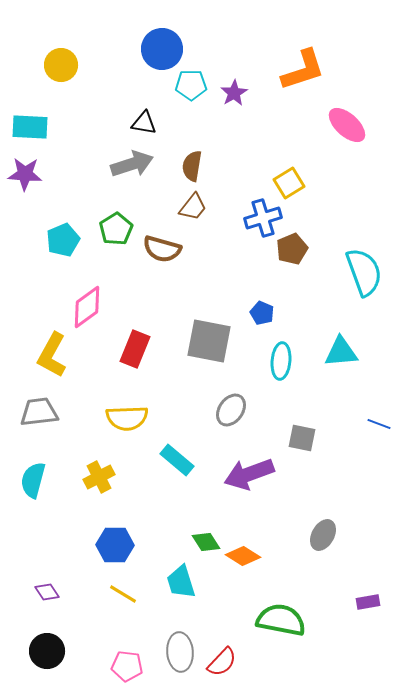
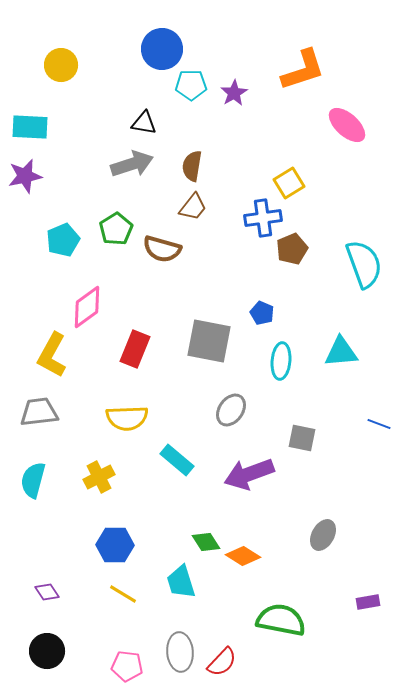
purple star at (25, 174): moved 2 px down; rotated 16 degrees counterclockwise
blue cross at (263, 218): rotated 9 degrees clockwise
cyan semicircle at (364, 272): moved 8 px up
